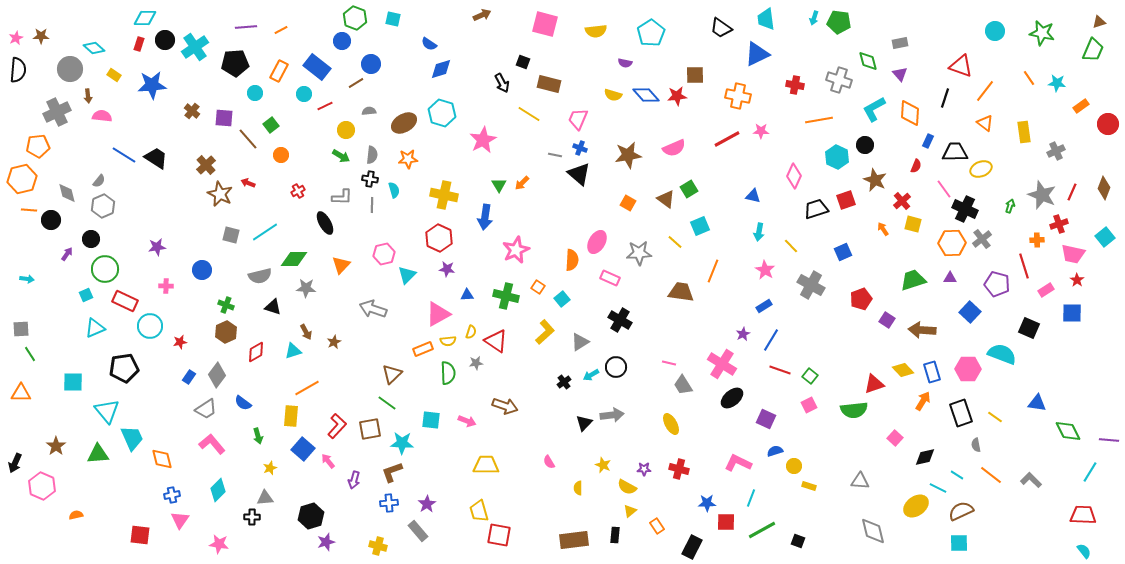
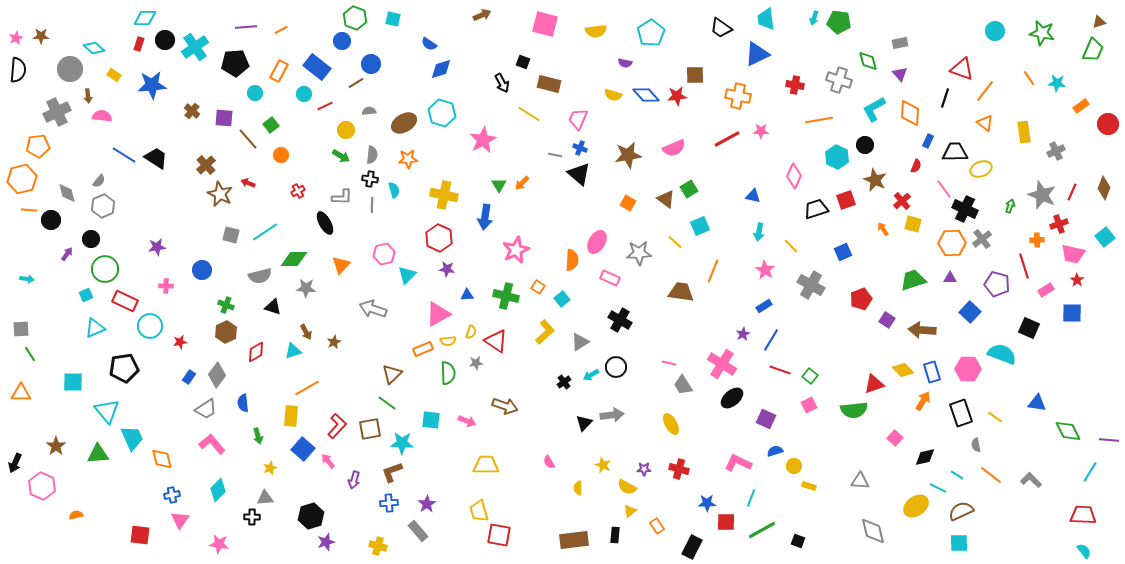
red triangle at (961, 66): moved 1 px right, 3 px down
blue semicircle at (243, 403): rotated 48 degrees clockwise
